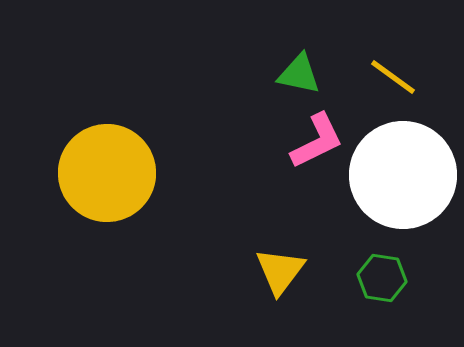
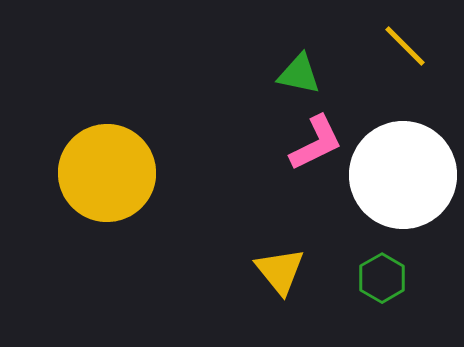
yellow line: moved 12 px right, 31 px up; rotated 9 degrees clockwise
pink L-shape: moved 1 px left, 2 px down
yellow triangle: rotated 16 degrees counterclockwise
green hexagon: rotated 21 degrees clockwise
